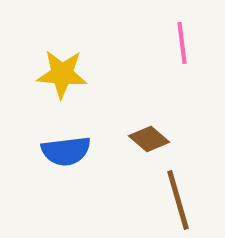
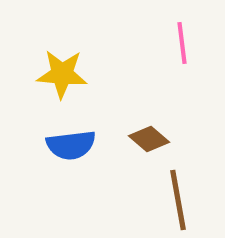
blue semicircle: moved 5 px right, 6 px up
brown line: rotated 6 degrees clockwise
